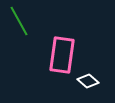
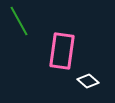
pink rectangle: moved 4 px up
